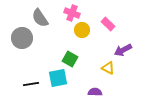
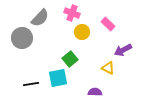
gray semicircle: rotated 102 degrees counterclockwise
yellow circle: moved 2 px down
green square: rotated 21 degrees clockwise
